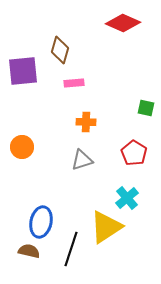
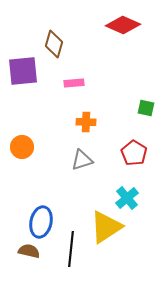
red diamond: moved 2 px down
brown diamond: moved 6 px left, 6 px up
black line: rotated 12 degrees counterclockwise
